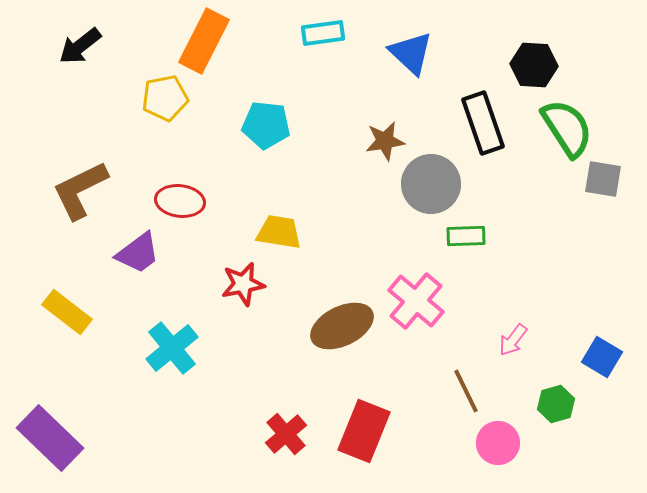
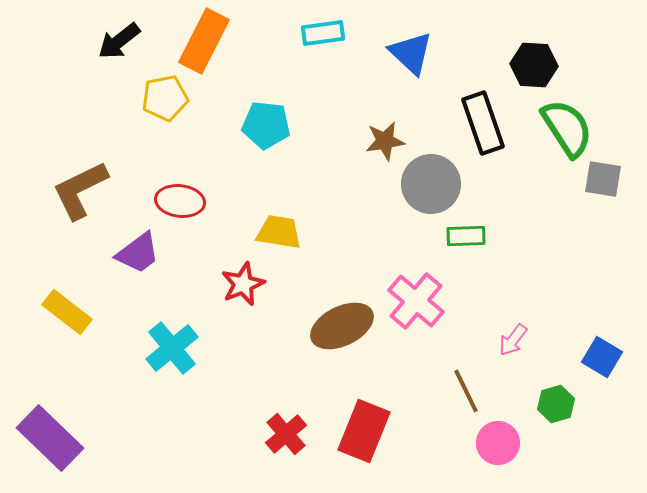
black arrow: moved 39 px right, 5 px up
red star: rotated 12 degrees counterclockwise
